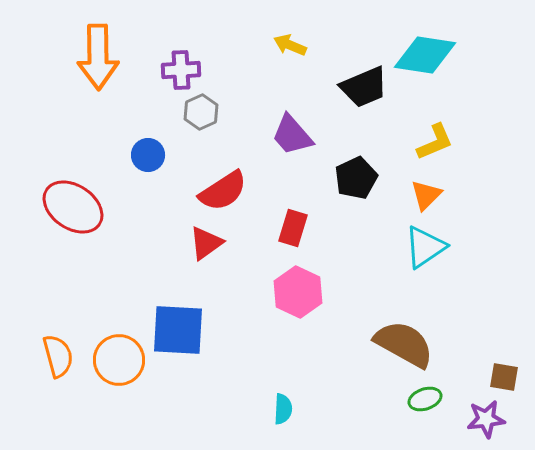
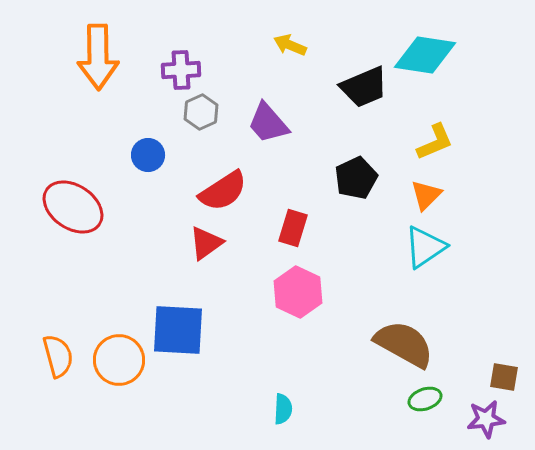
purple trapezoid: moved 24 px left, 12 px up
